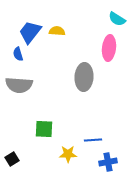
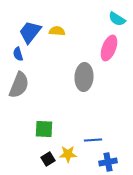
pink ellipse: rotated 15 degrees clockwise
gray semicircle: rotated 72 degrees counterclockwise
black square: moved 36 px right
